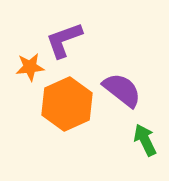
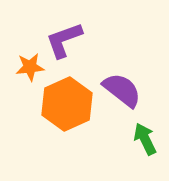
green arrow: moved 1 px up
